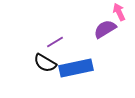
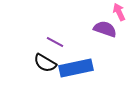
purple semicircle: rotated 50 degrees clockwise
purple line: rotated 60 degrees clockwise
